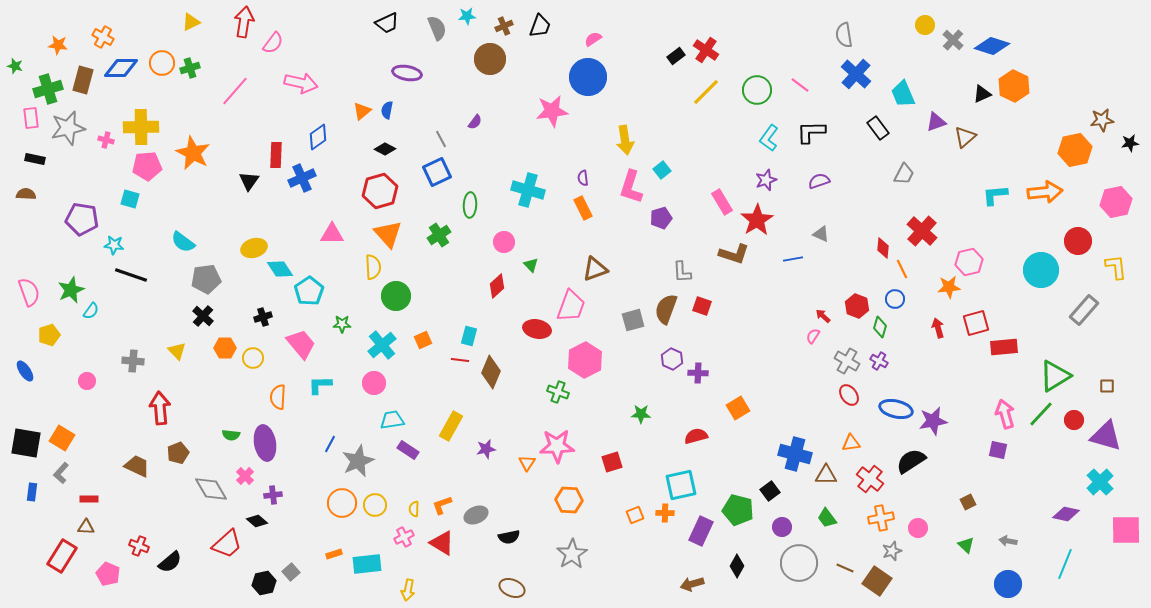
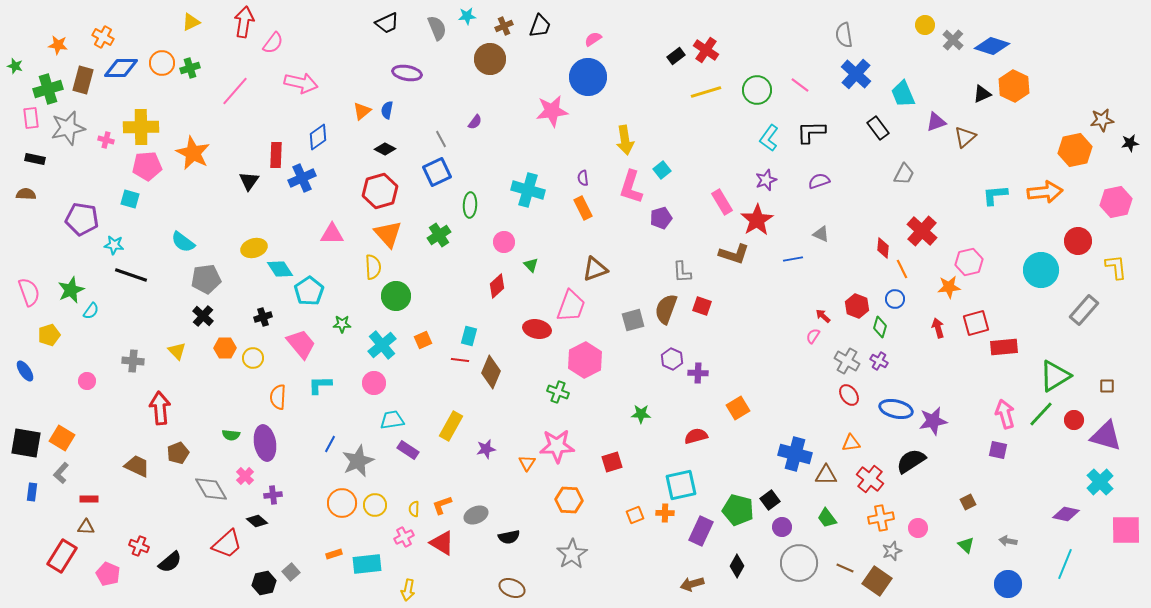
yellow line at (706, 92): rotated 28 degrees clockwise
black square at (770, 491): moved 9 px down
